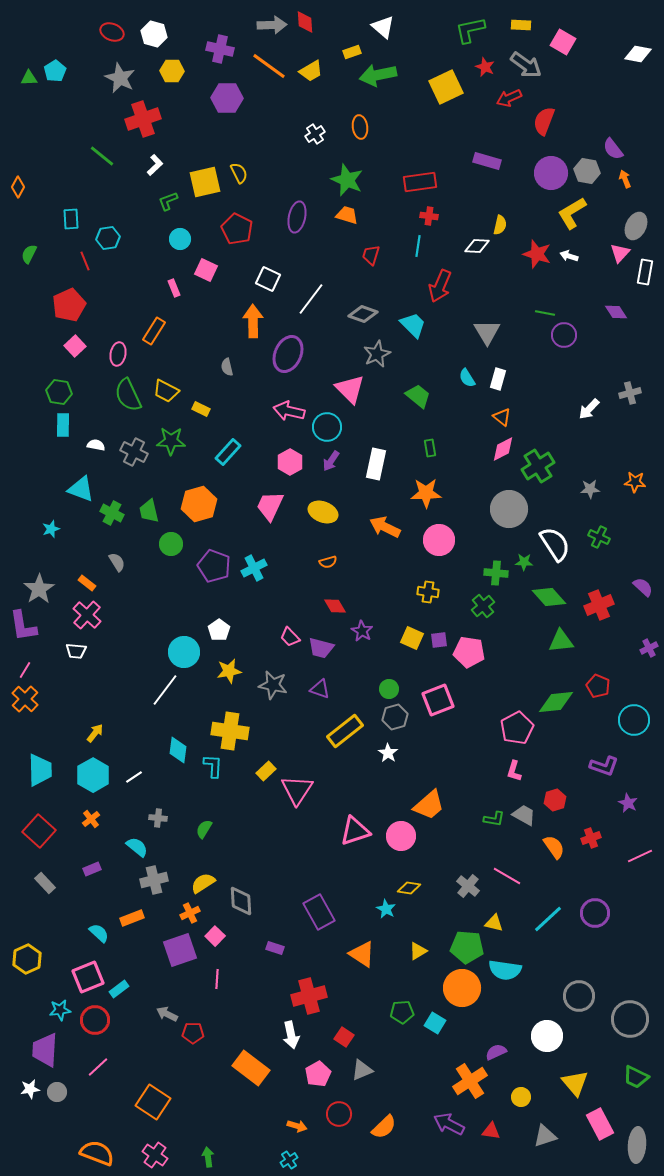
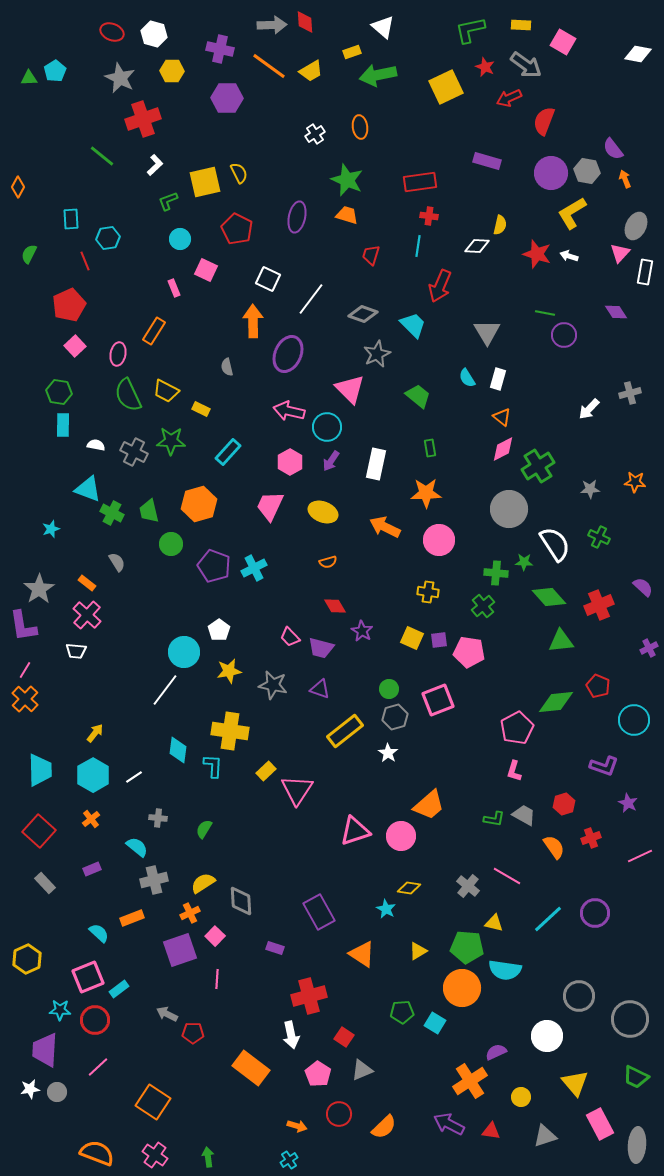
cyan triangle at (81, 489): moved 7 px right
red hexagon at (555, 800): moved 9 px right, 4 px down
cyan star at (60, 1010): rotated 10 degrees clockwise
pink pentagon at (318, 1074): rotated 10 degrees counterclockwise
